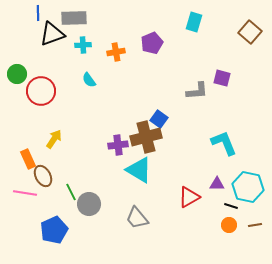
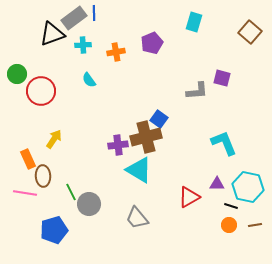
blue line: moved 56 px right
gray rectangle: rotated 35 degrees counterclockwise
brown ellipse: rotated 25 degrees clockwise
blue pentagon: rotated 8 degrees clockwise
